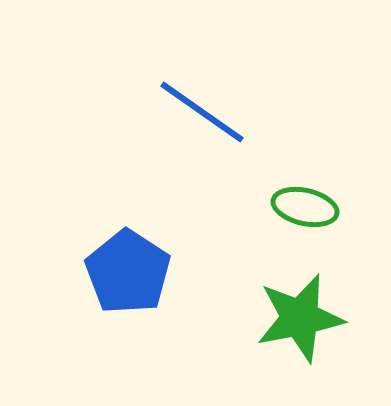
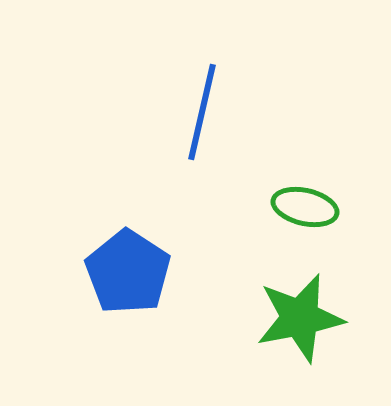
blue line: rotated 68 degrees clockwise
